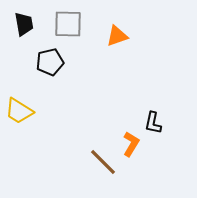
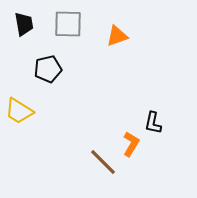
black pentagon: moved 2 px left, 7 px down
